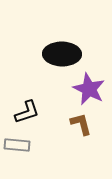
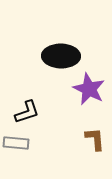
black ellipse: moved 1 px left, 2 px down
brown L-shape: moved 14 px right, 15 px down; rotated 10 degrees clockwise
gray rectangle: moved 1 px left, 2 px up
